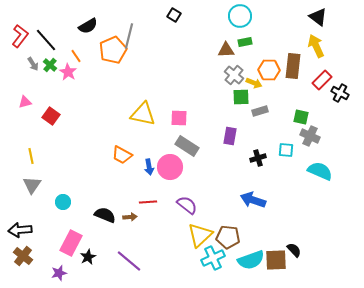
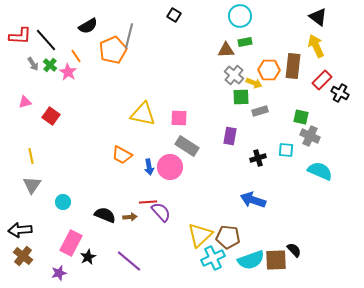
red L-shape at (20, 36): rotated 55 degrees clockwise
purple semicircle at (187, 205): moved 26 px left, 7 px down; rotated 10 degrees clockwise
